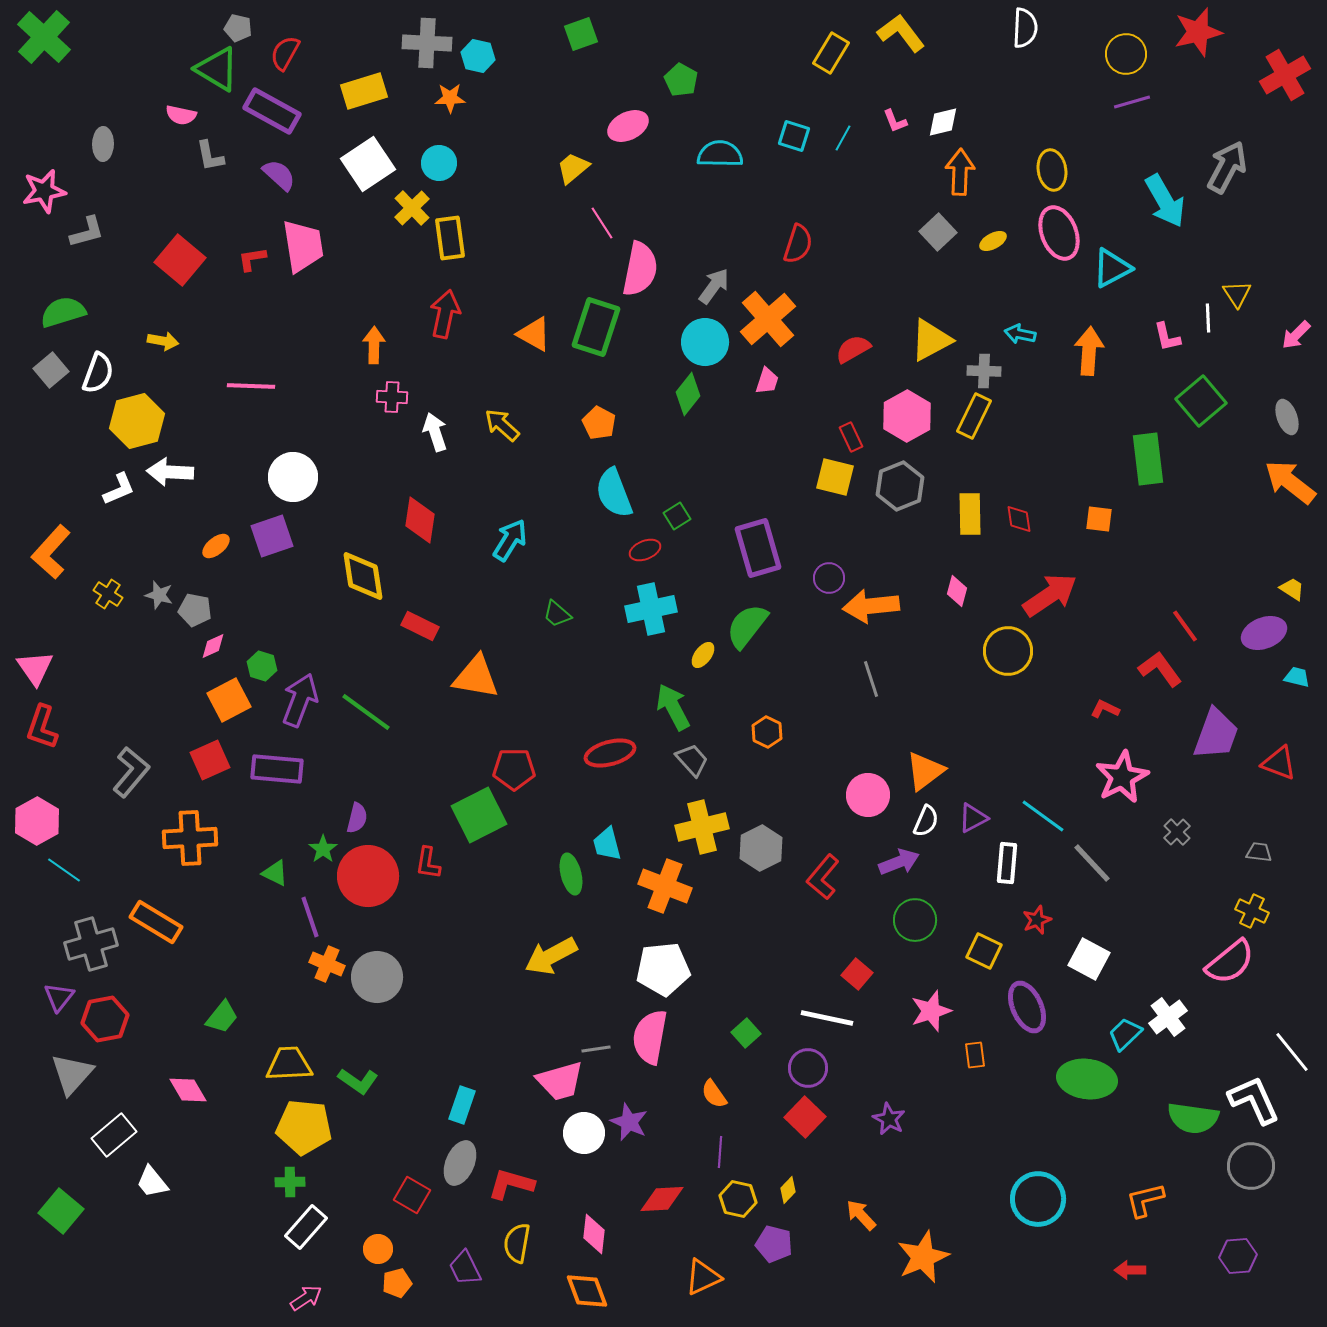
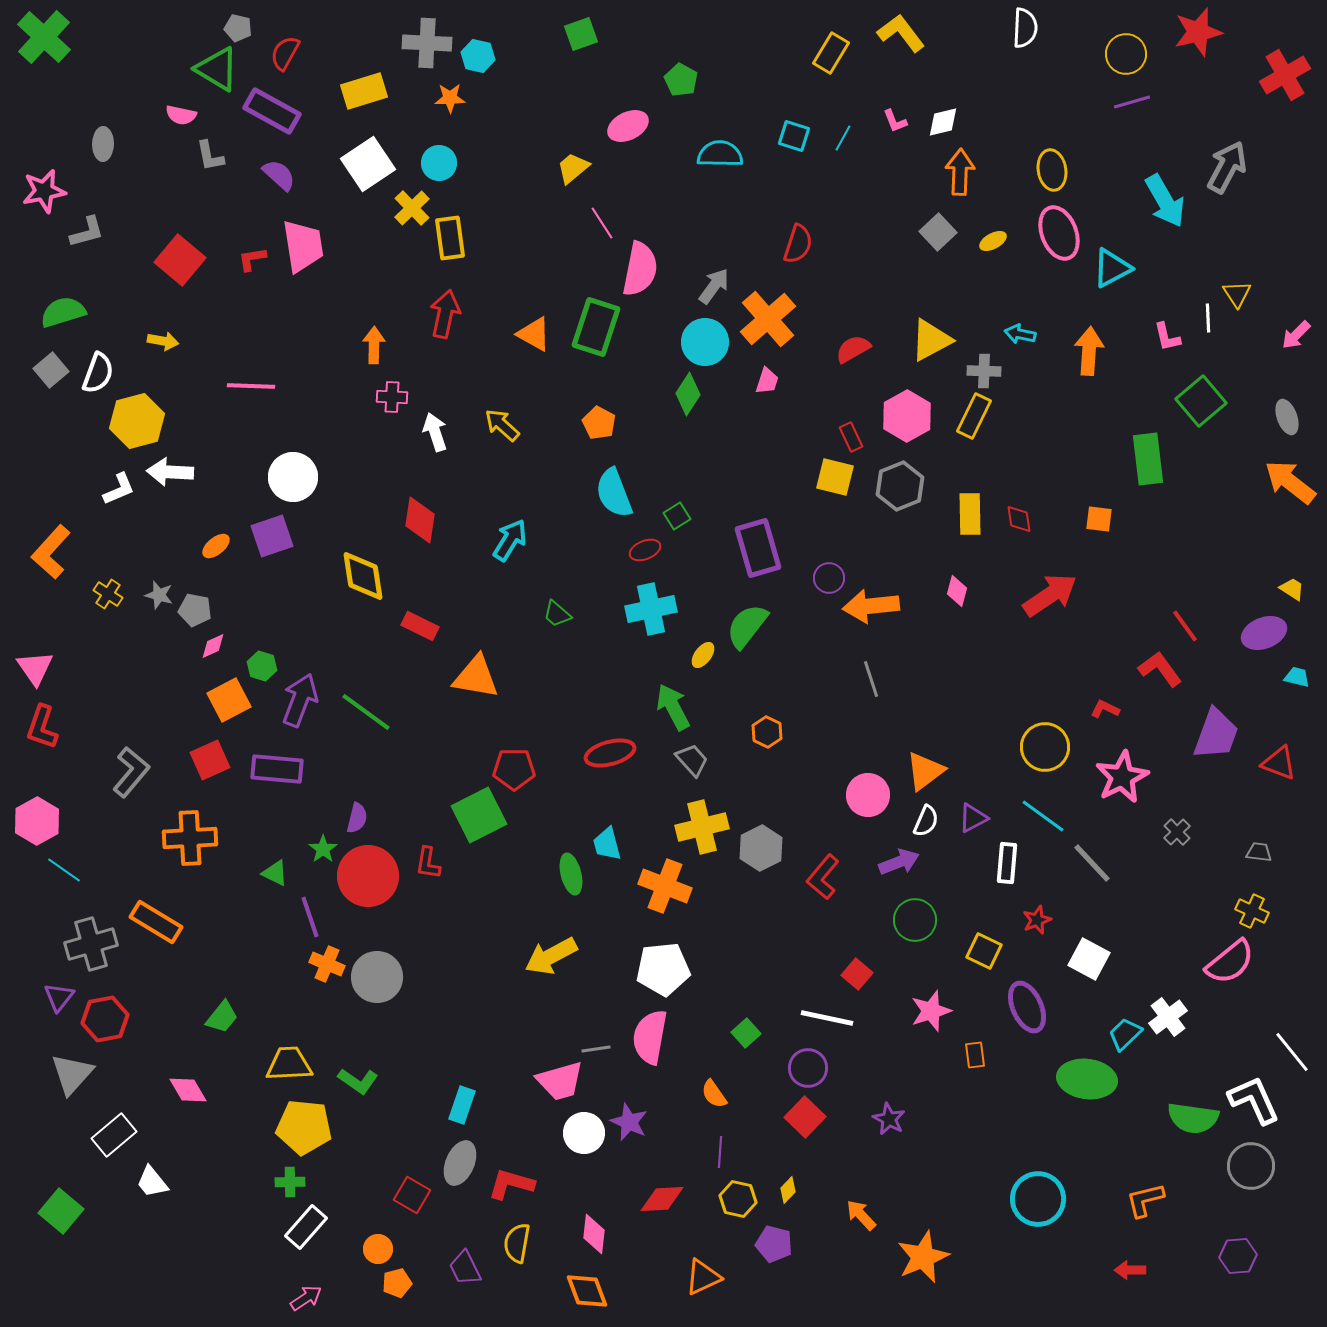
green diamond at (688, 394): rotated 6 degrees counterclockwise
yellow circle at (1008, 651): moved 37 px right, 96 px down
